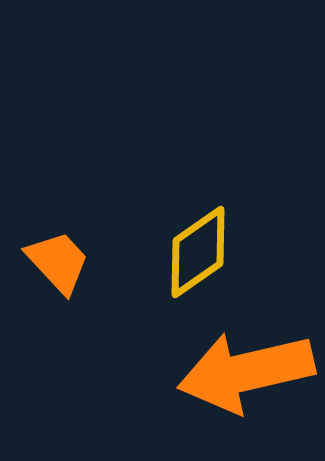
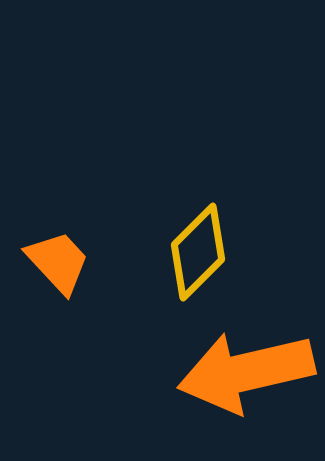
yellow diamond: rotated 10 degrees counterclockwise
